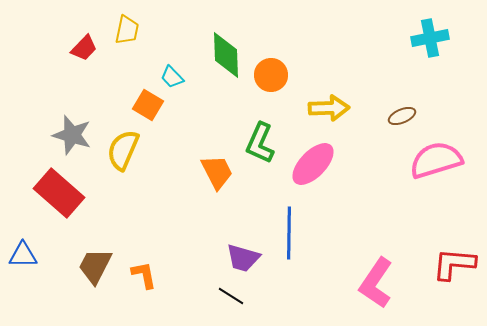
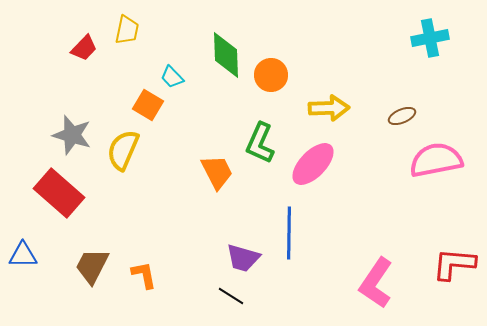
pink semicircle: rotated 6 degrees clockwise
brown trapezoid: moved 3 px left
